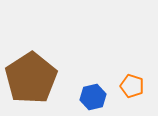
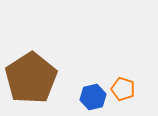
orange pentagon: moved 9 px left, 3 px down
